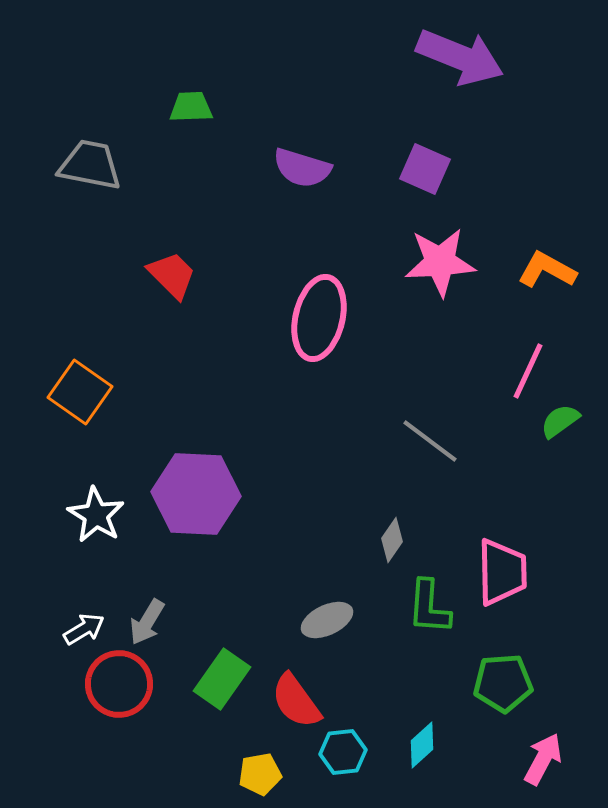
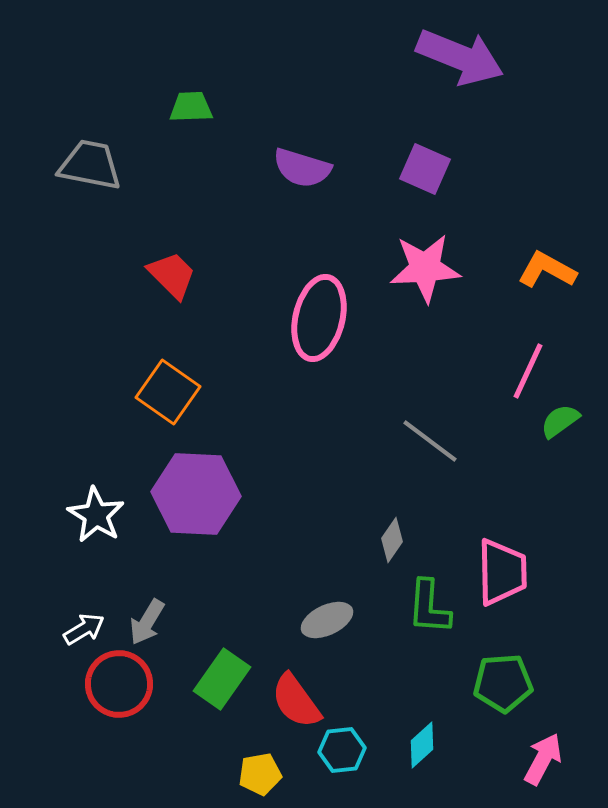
pink star: moved 15 px left, 6 px down
orange square: moved 88 px right
cyan hexagon: moved 1 px left, 2 px up
